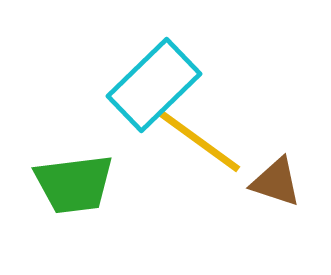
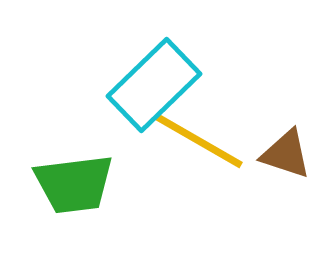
yellow line: rotated 6 degrees counterclockwise
brown triangle: moved 10 px right, 28 px up
